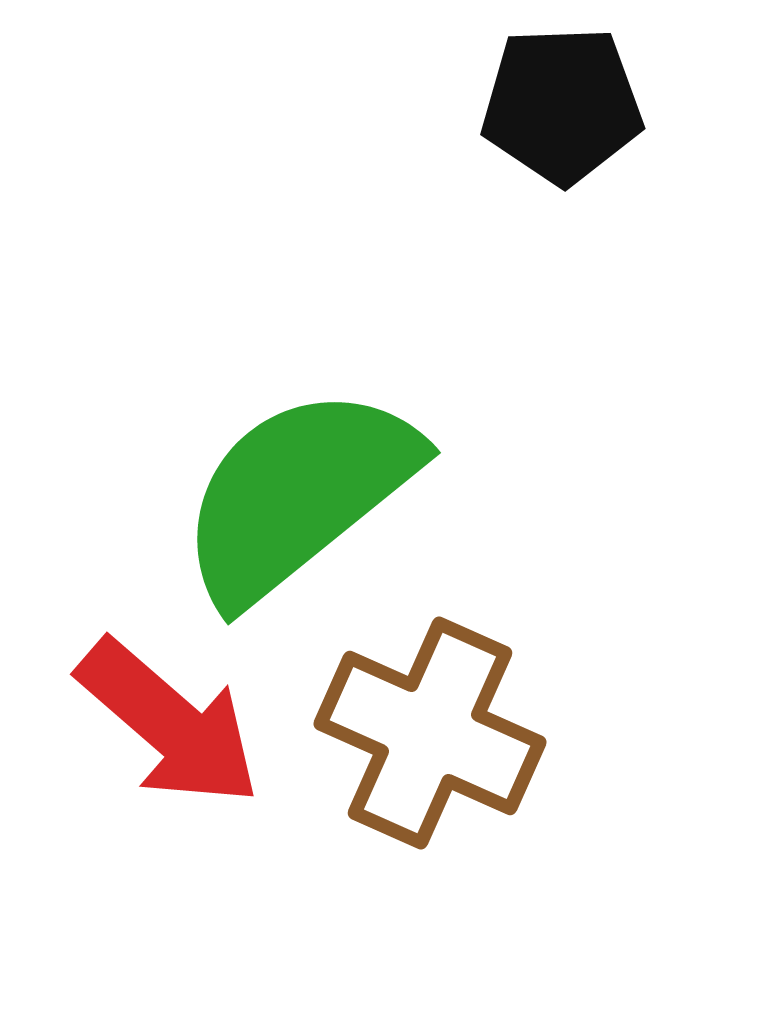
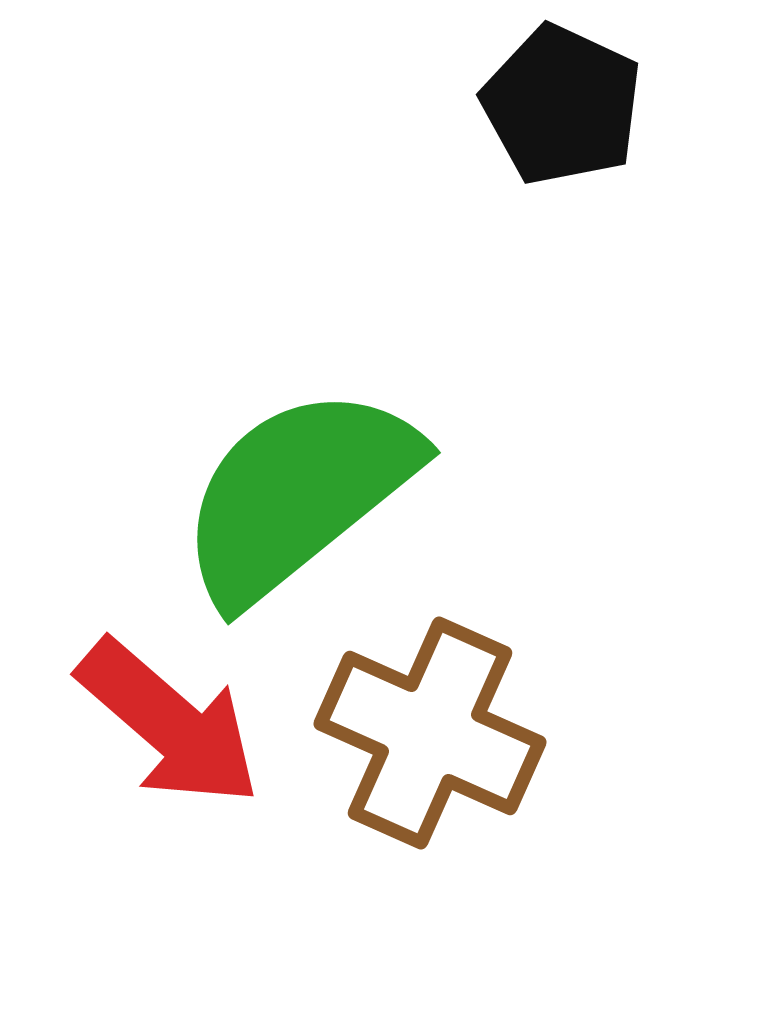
black pentagon: rotated 27 degrees clockwise
